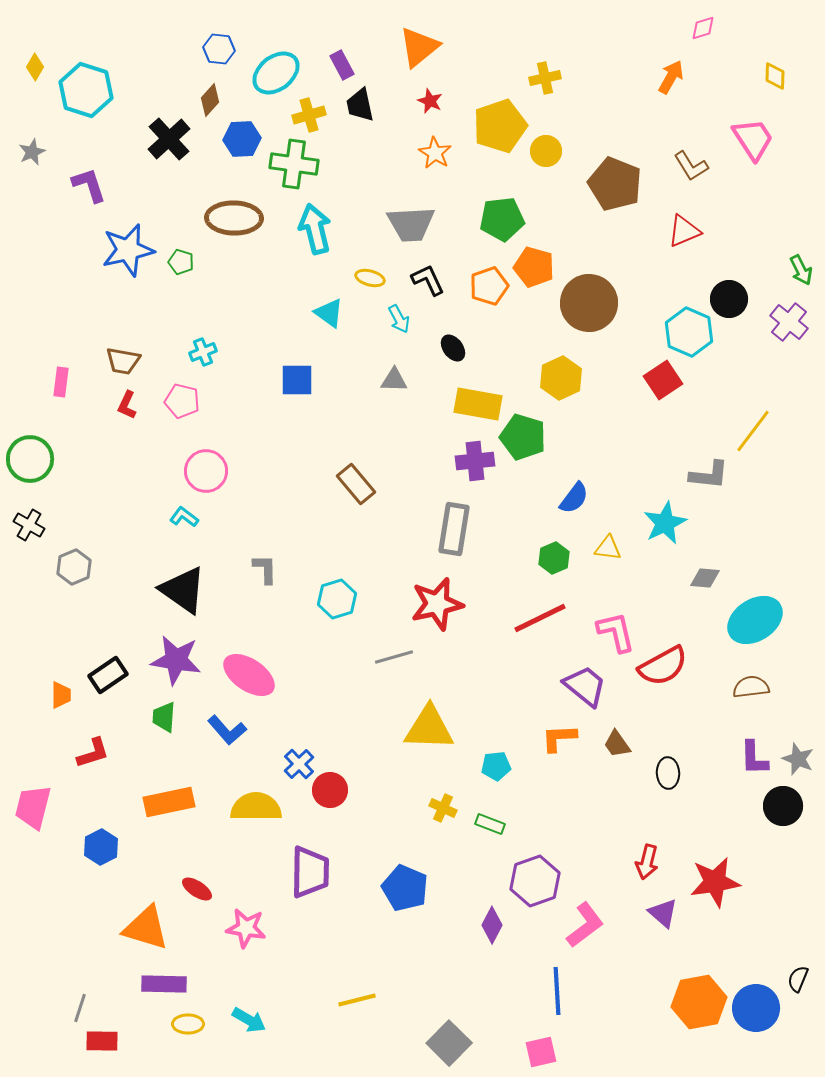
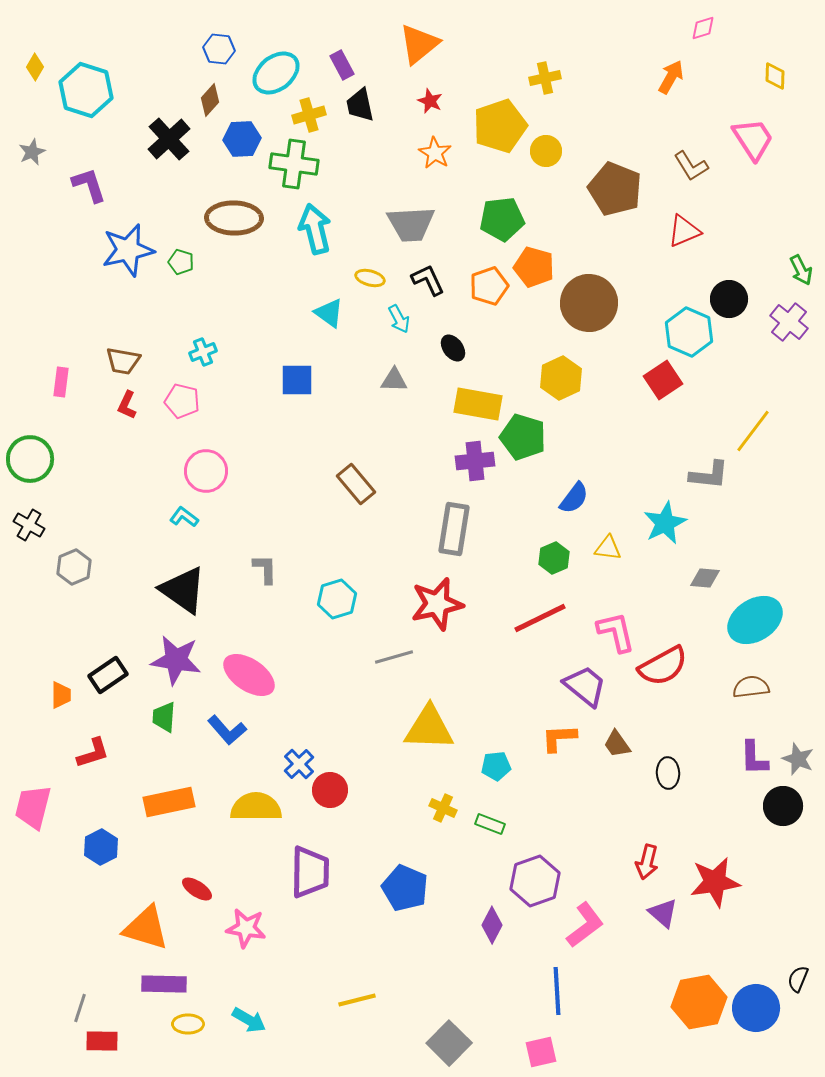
orange triangle at (419, 47): moved 3 px up
brown pentagon at (615, 184): moved 5 px down
